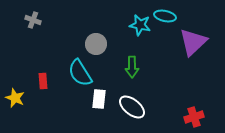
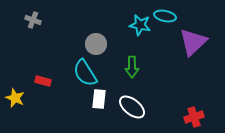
cyan semicircle: moved 5 px right
red rectangle: rotated 70 degrees counterclockwise
